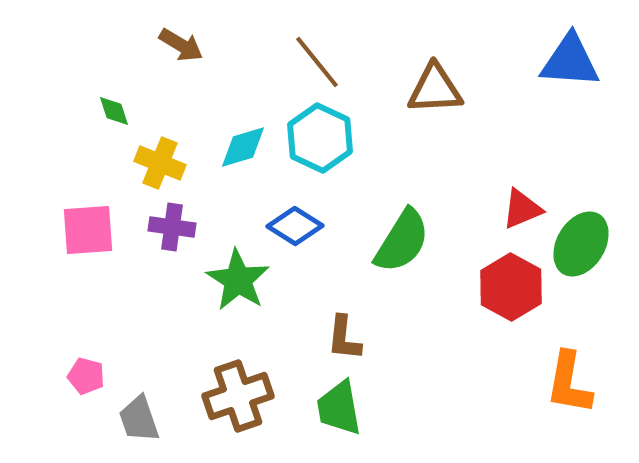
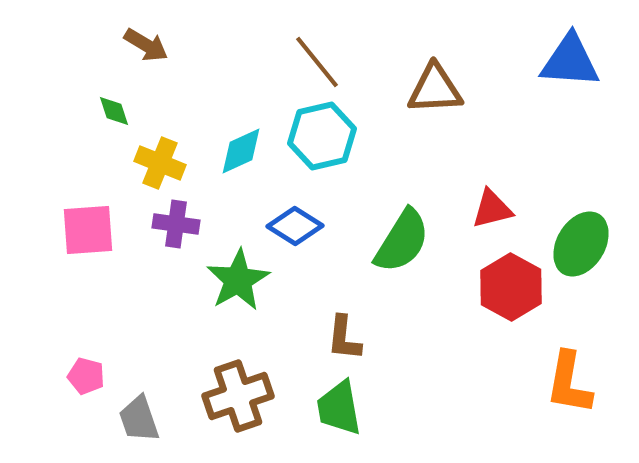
brown arrow: moved 35 px left
cyan hexagon: moved 2 px right, 2 px up; rotated 22 degrees clockwise
cyan diamond: moved 2 px left, 4 px down; rotated 8 degrees counterclockwise
red triangle: moved 30 px left; rotated 9 degrees clockwise
purple cross: moved 4 px right, 3 px up
green star: rotated 10 degrees clockwise
